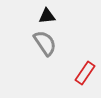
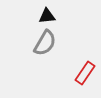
gray semicircle: rotated 64 degrees clockwise
